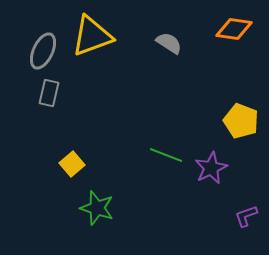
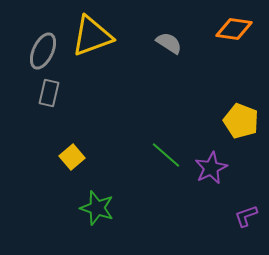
green line: rotated 20 degrees clockwise
yellow square: moved 7 px up
